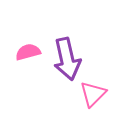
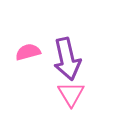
pink triangle: moved 22 px left; rotated 16 degrees counterclockwise
